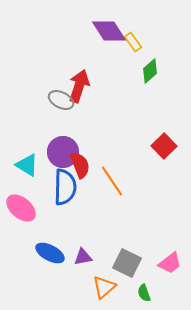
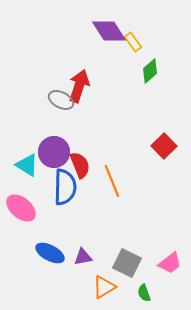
purple circle: moved 9 px left
orange line: rotated 12 degrees clockwise
orange triangle: rotated 10 degrees clockwise
